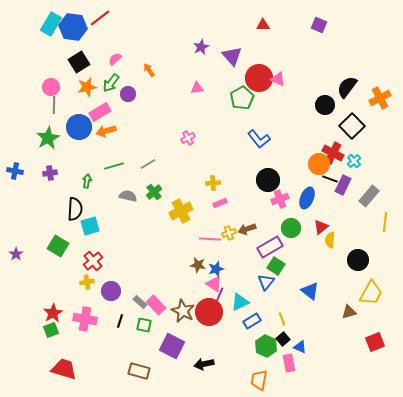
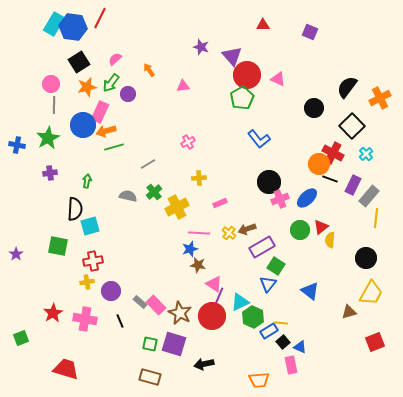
red line at (100, 18): rotated 25 degrees counterclockwise
cyan rectangle at (51, 24): moved 3 px right
purple square at (319, 25): moved 9 px left, 7 px down
purple star at (201, 47): rotated 28 degrees counterclockwise
red circle at (259, 78): moved 12 px left, 3 px up
pink circle at (51, 87): moved 3 px up
pink triangle at (197, 88): moved 14 px left, 2 px up
black circle at (325, 105): moved 11 px left, 3 px down
pink rectangle at (100, 112): rotated 35 degrees counterclockwise
blue circle at (79, 127): moved 4 px right, 2 px up
pink cross at (188, 138): moved 4 px down
cyan cross at (354, 161): moved 12 px right, 7 px up
green line at (114, 166): moved 19 px up
blue cross at (15, 171): moved 2 px right, 26 px up
black circle at (268, 180): moved 1 px right, 2 px down
yellow cross at (213, 183): moved 14 px left, 5 px up
purple rectangle at (343, 185): moved 10 px right
blue ellipse at (307, 198): rotated 25 degrees clockwise
yellow cross at (181, 211): moved 4 px left, 4 px up
yellow line at (385, 222): moved 9 px left, 4 px up
green circle at (291, 228): moved 9 px right, 2 px down
yellow cross at (229, 233): rotated 32 degrees counterclockwise
pink line at (210, 239): moved 11 px left, 6 px up
green square at (58, 246): rotated 20 degrees counterclockwise
purple rectangle at (270, 247): moved 8 px left
black circle at (358, 260): moved 8 px right, 2 px up
red cross at (93, 261): rotated 30 degrees clockwise
blue star at (216, 269): moved 26 px left, 20 px up
blue triangle at (266, 282): moved 2 px right, 2 px down
brown star at (183, 311): moved 3 px left, 2 px down
red circle at (209, 312): moved 3 px right, 4 px down
yellow line at (282, 319): moved 1 px left, 4 px down; rotated 64 degrees counterclockwise
black line at (120, 321): rotated 40 degrees counterclockwise
blue rectangle at (252, 321): moved 17 px right, 10 px down
green square at (144, 325): moved 6 px right, 19 px down
green square at (51, 330): moved 30 px left, 8 px down
black square at (283, 339): moved 3 px down
purple square at (172, 346): moved 2 px right, 2 px up; rotated 10 degrees counterclockwise
green hexagon at (266, 346): moved 13 px left, 29 px up
pink rectangle at (289, 363): moved 2 px right, 2 px down
red trapezoid at (64, 369): moved 2 px right
brown rectangle at (139, 371): moved 11 px right, 6 px down
orange trapezoid at (259, 380): rotated 105 degrees counterclockwise
